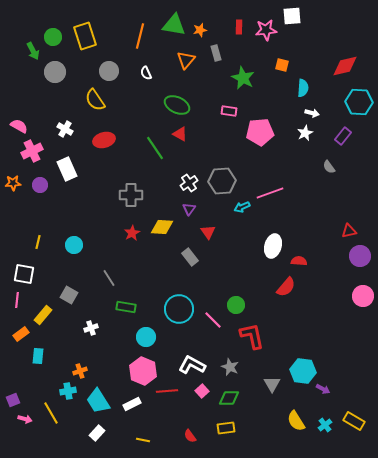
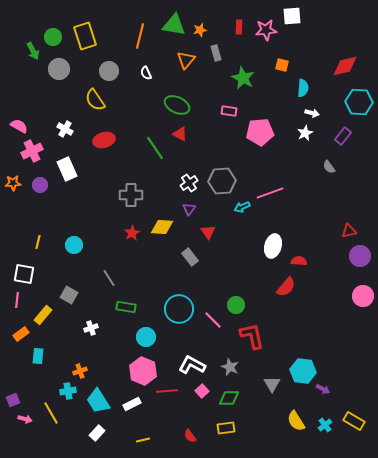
gray circle at (55, 72): moved 4 px right, 3 px up
yellow line at (143, 440): rotated 24 degrees counterclockwise
